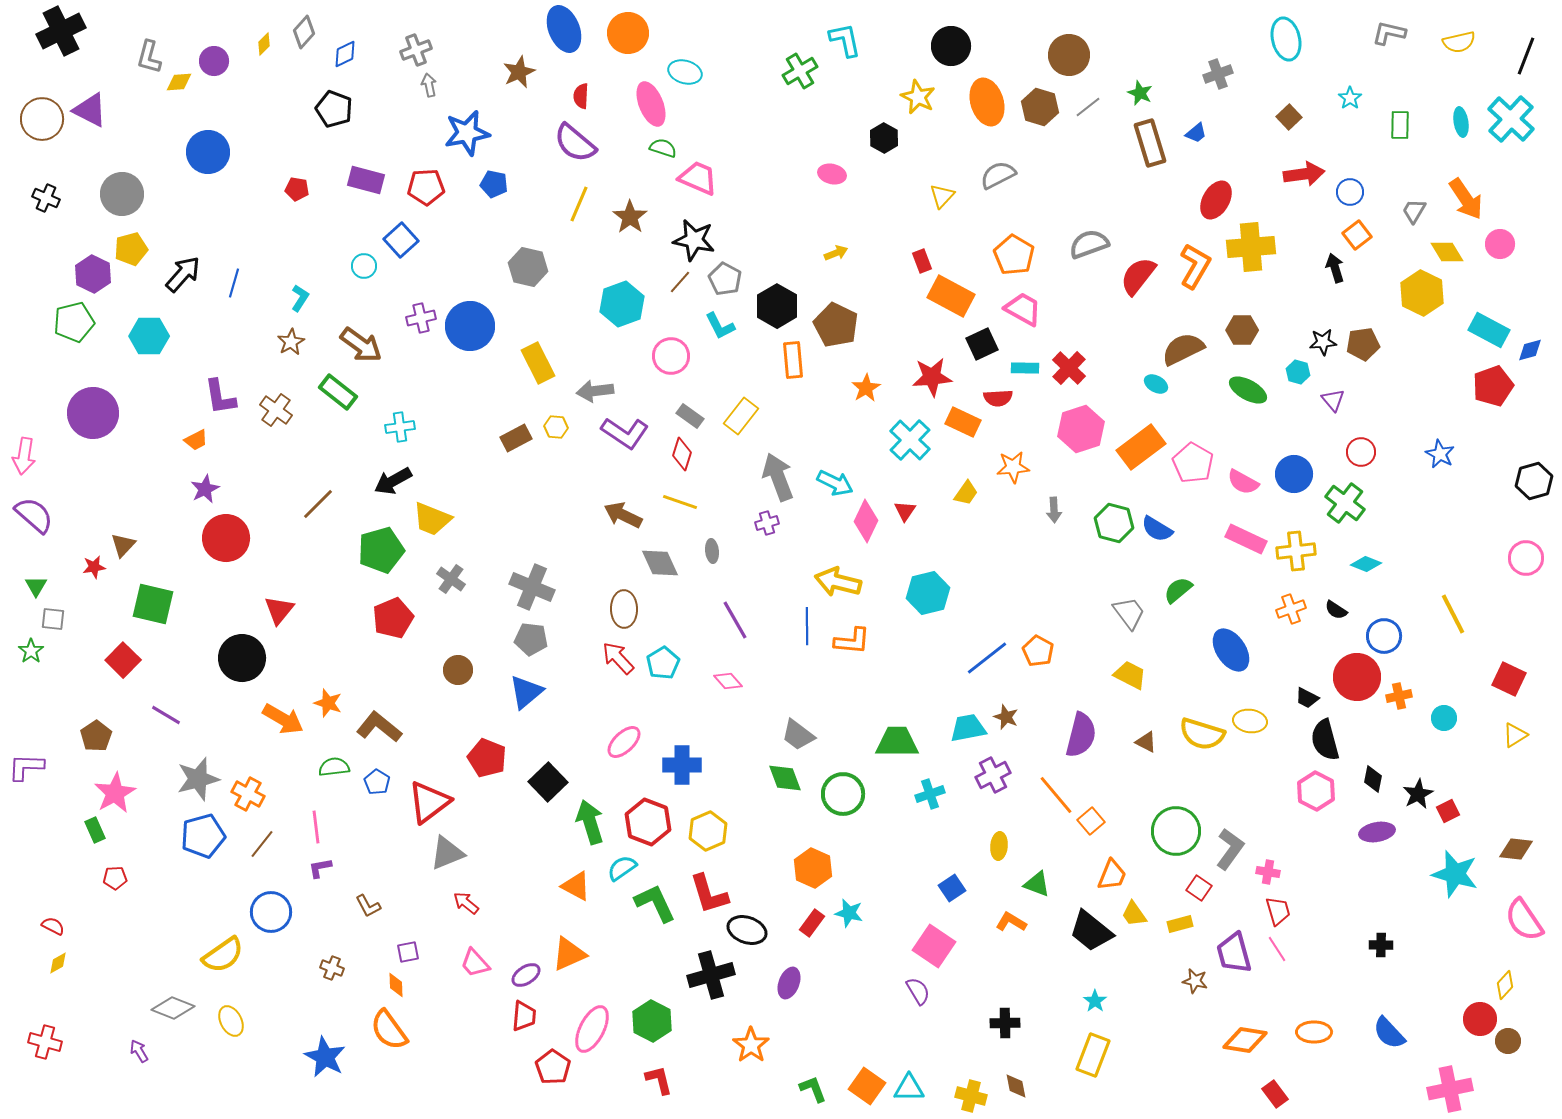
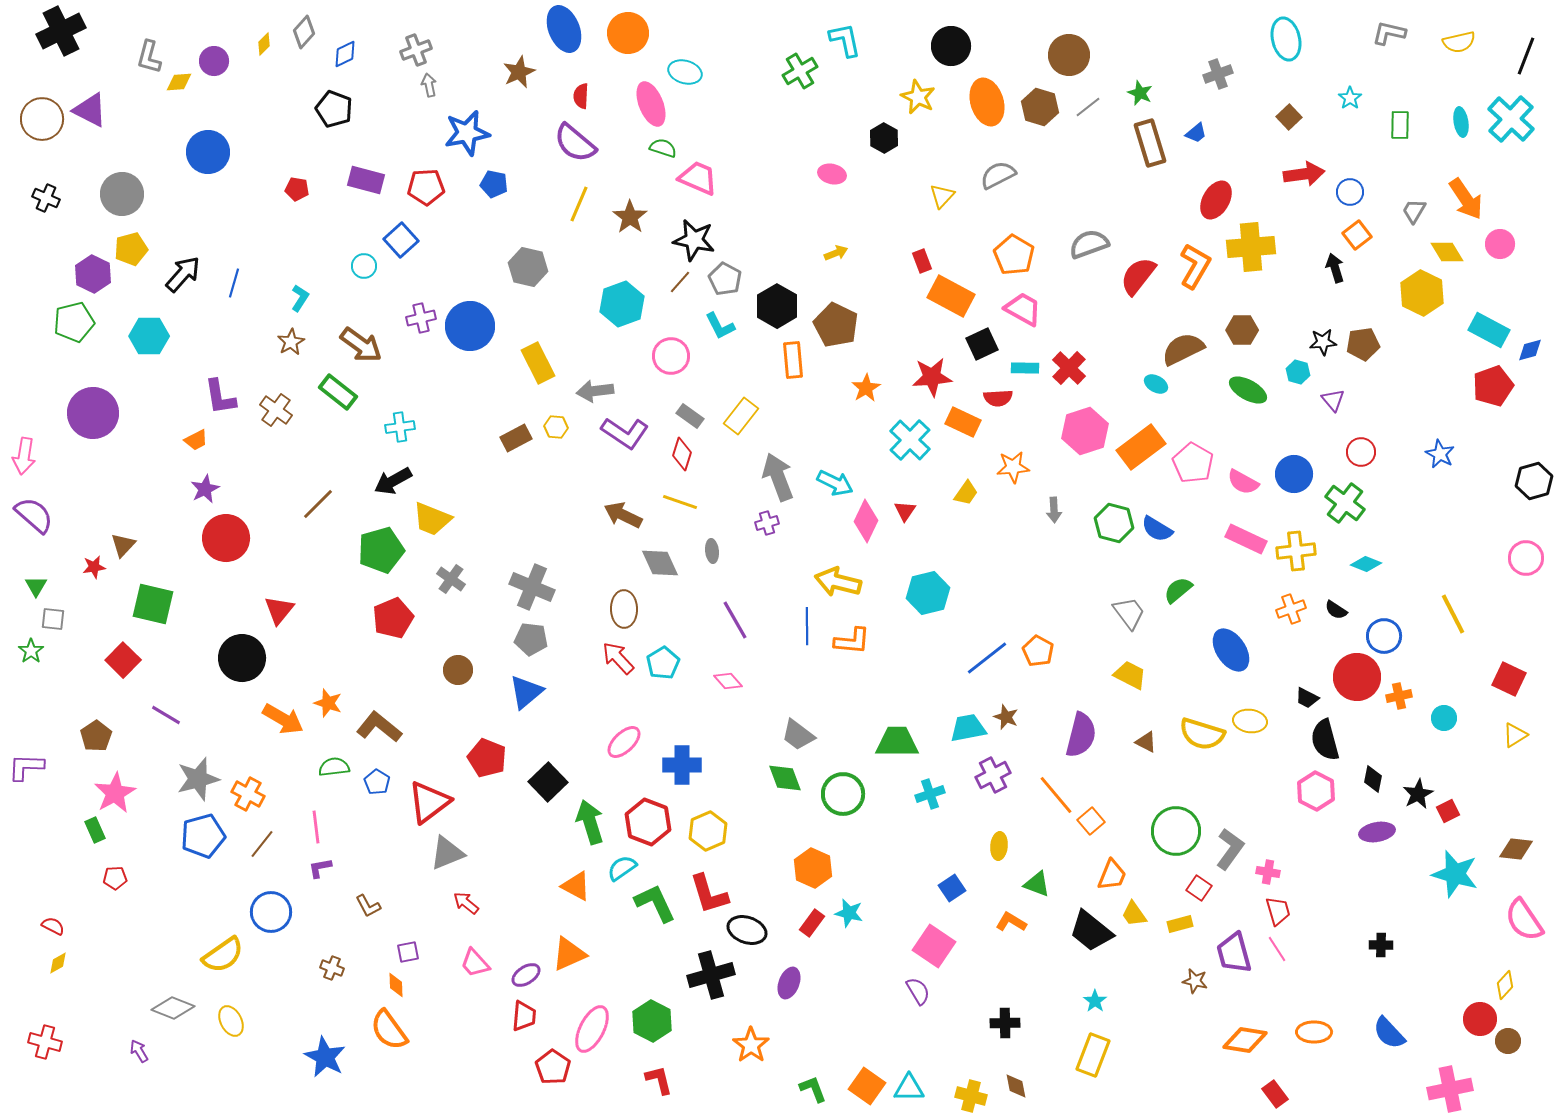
pink hexagon at (1081, 429): moved 4 px right, 2 px down
